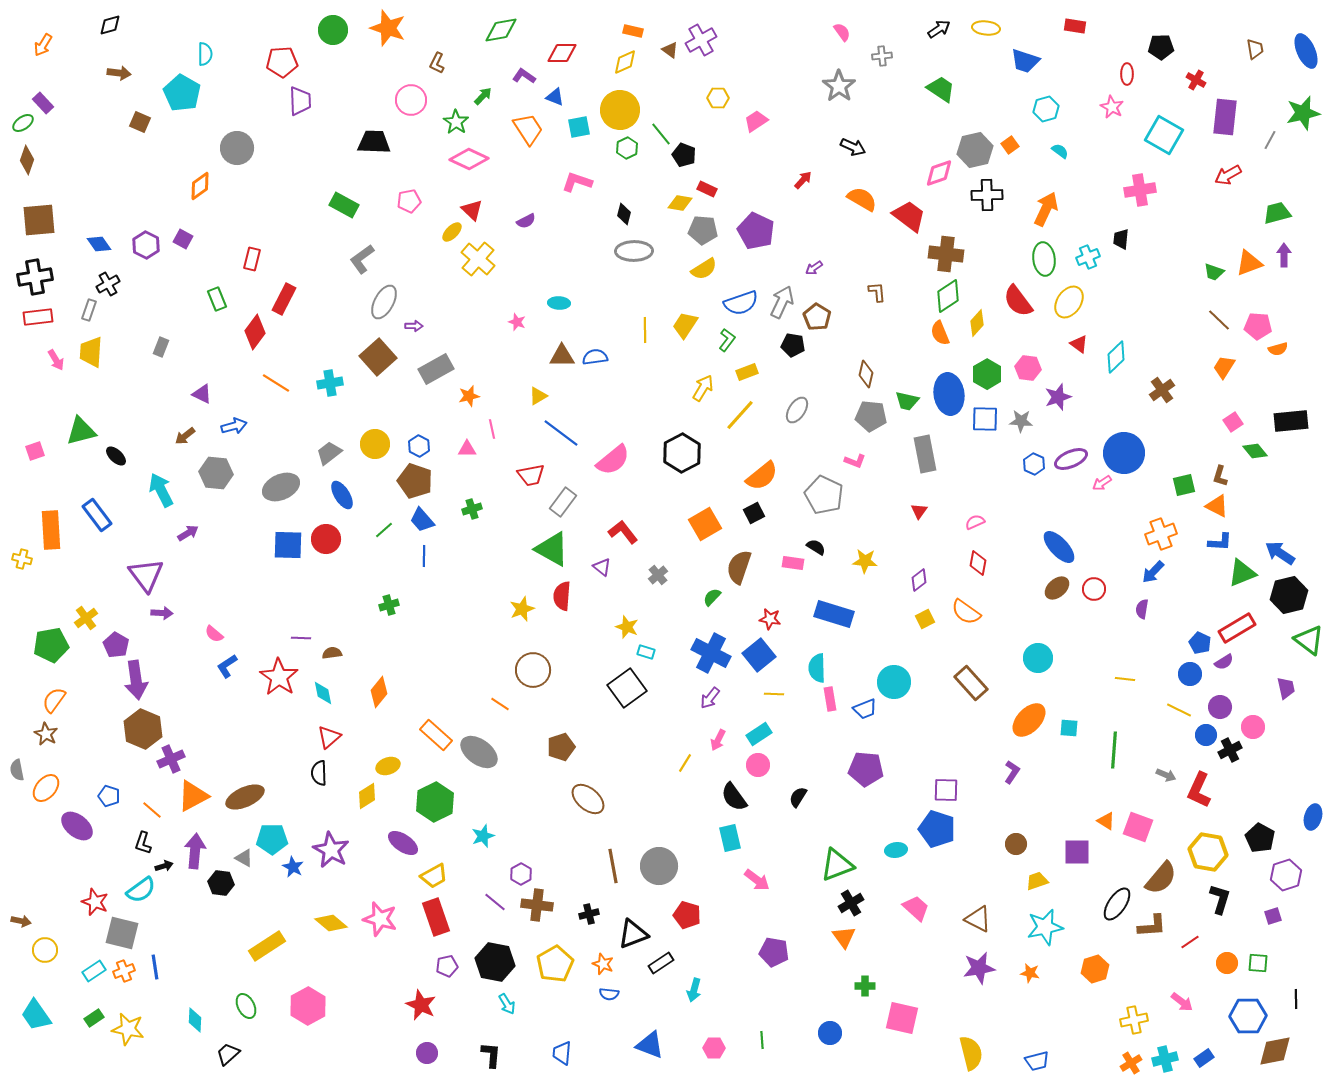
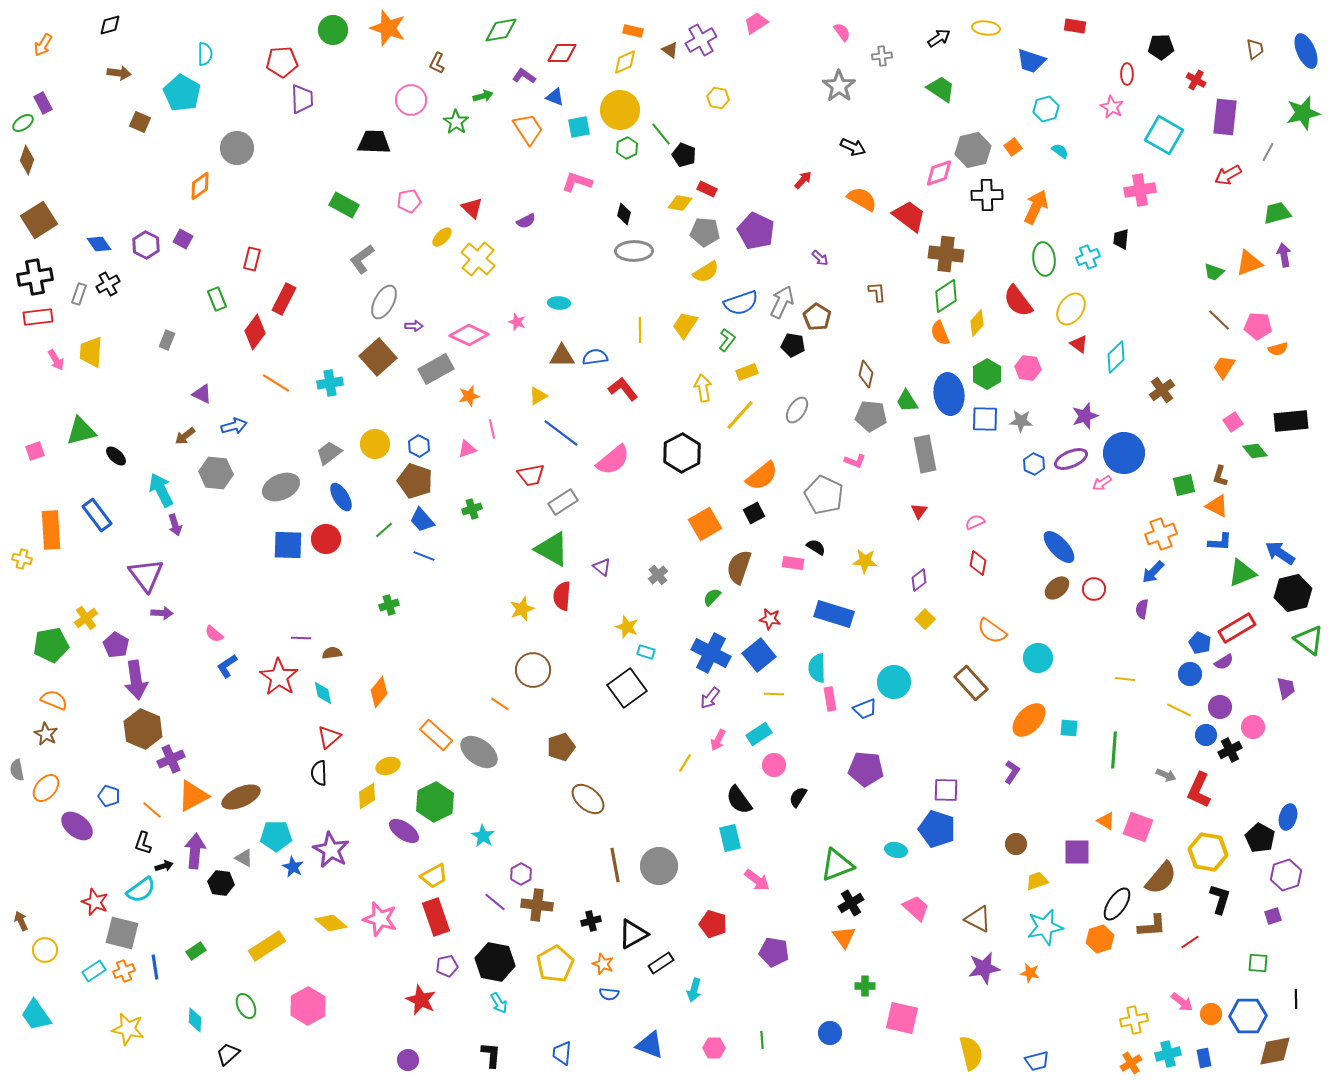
black arrow at (939, 29): moved 9 px down
blue trapezoid at (1025, 61): moved 6 px right
green arrow at (483, 96): rotated 30 degrees clockwise
yellow hexagon at (718, 98): rotated 10 degrees clockwise
purple trapezoid at (300, 101): moved 2 px right, 2 px up
purple rectangle at (43, 103): rotated 15 degrees clockwise
pink trapezoid at (756, 121): moved 98 px up
gray line at (1270, 140): moved 2 px left, 12 px down
orange square at (1010, 145): moved 3 px right, 2 px down
gray hexagon at (975, 150): moved 2 px left
pink diamond at (469, 159): moved 176 px down
orange arrow at (1046, 209): moved 10 px left, 2 px up
red triangle at (472, 210): moved 2 px up
brown square at (39, 220): rotated 27 degrees counterclockwise
gray pentagon at (703, 230): moved 2 px right, 2 px down
yellow ellipse at (452, 232): moved 10 px left, 5 px down
purple arrow at (1284, 255): rotated 10 degrees counterclockwise
purple arrow at (814, 268): moved 6 px right, 10 px up; rotated 102 degrees counterclockwise
yellow semicircle at (704, 269): moved 2 px right, 3 px down
green diamond at (948, 296): moved 2 px left
yellow ellipse at (1069, 302): moved 2 px right, 7 px down
gray rectangle at (89, 310): moved 10 px left, 16 px up
yellow line at (645, 330): moved 5 px left
gray rectangle at (161, 347): moved 6 px right, 7 px up
yellow arrow at (703, 388): rotated 40 degrees counterclockwise
purple star at (1058, 397): moved 27 px right, 19 px down
green trapezoid at (907, 401): rotated 45 degrees clockwise
pink triangle at (467, 449): rotated 18 degrees counterclockwise
blue ellipse at (342, 495): moved 1 px left, 2 px down
gray rectangle at (563, 502): rotated 20 degrees clockwise
red L-shape at (623, 532): moved 143 px up
purple arrow at (188, 533): moved 13 px left, 8 px up; rotated 105 degrees clockwise
blue line at (424, 556): rotated 70 degrees counterclockwise
black hexagon at (1289, 595): moved 4 px right, 2 px up
orange semicircle at (966, 612): moved 26 px right, 19 px down
yellow square at (925, 619): rotated 18 degrees counterclockwise
orange semicircle at (54, 700): rotated 76 degrees clockwise
pink circle at (758, 765): moved 16 px right
brown ellipse at (245, 797): moved 4 px left
black semicircle at (734, 797): moved 5 px right, 3 px down
blue ellipse at (1313, 817): moved 25 px left
cyan star at (483, 836): rotated 20 degrees counterclockwise
cyan pentagon at (272, 839): moved 4 px right, 3 px up
purple ellipse at (403, 843): moved 1 px right, 12 px up
cyan ellipse at (896, 850): rotated 20 degrees clockwise
brown line at (613, 866): moved 2 px right, 1 px up
black cross at (589, 914): moved 2 px right, 7 px down
red pentagon at (687, 915): moved 26 px right, 9 px down
brown arrow at (21, 921): rotated 126 degrees counterclockwise
black triangle at (633, 934): rotated 8 degrees counterclockwise
orange circle at (1227, 963): moved 16 px left, 51 px down
purple star at (979, 968): moved 5 px right
orange hexagon at (1095, 969): moved 5 px right, 30 px up
cyan arrow at (507, 1004): moved 8 px left, 1 px up
red star at (421, 1005): moved 5 px up
green rectangle at (94, 1018): moved 102 px right, 67 px up
purple circle at (427, 1053): moved 19 px left, 7 px down
blue rectangle at (1204, 1058): rotated 66 degrees counterclockwise
cyan cross at (1165, 1059): moved 3 px right, 5 px up
